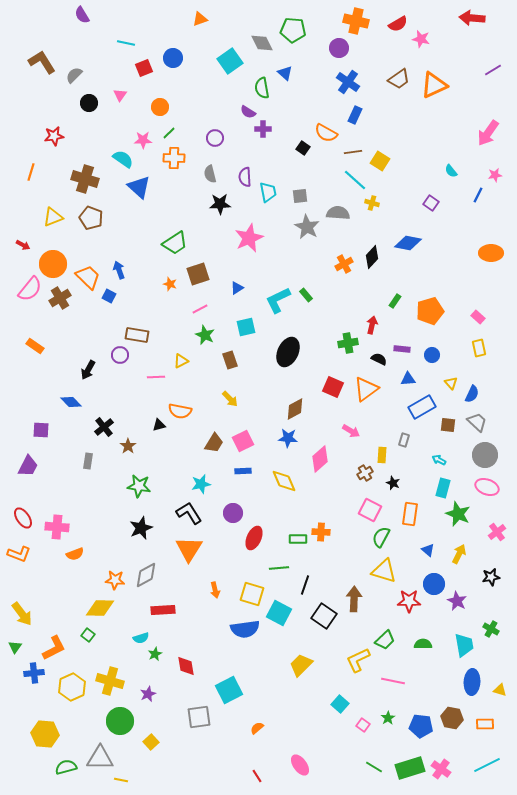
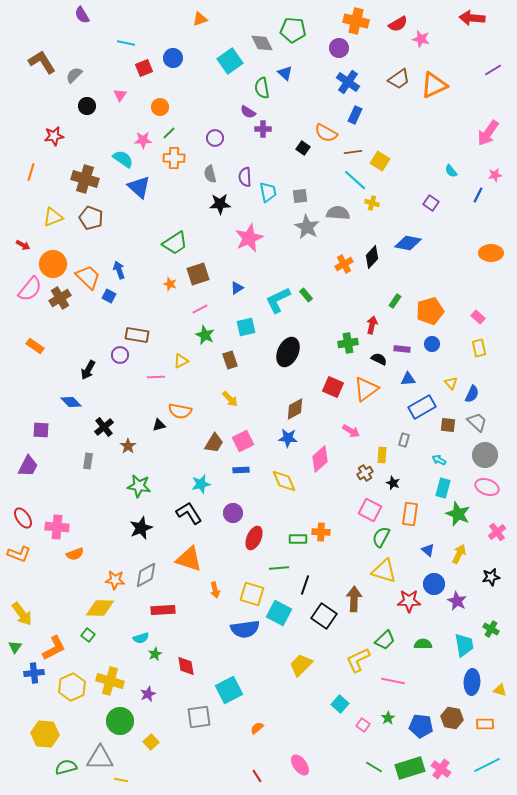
black circle at (89, 103): moved 2 px left, 3 px down
blue circle at (432, 355): moved 11 px up
blue rectangle at (243, 471): moved 2 px left, 1 px up
orange triangle at (189, 549): moved 10 px down; rotated 44 degrees counterclockwise
